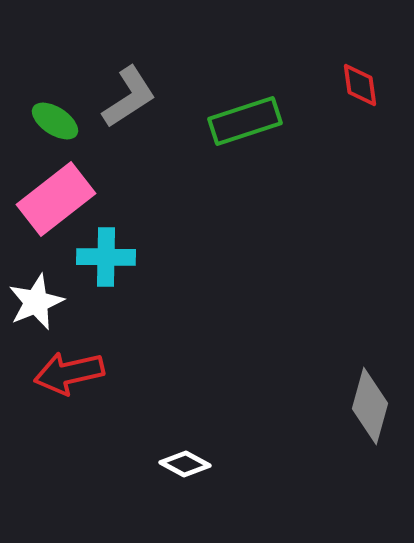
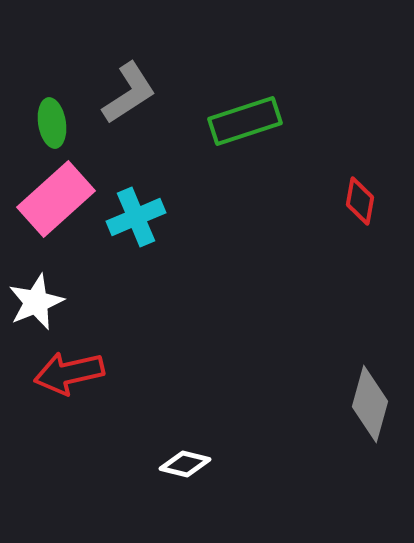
red diamond: moved 116 px down; rotated 18 degrees clockwise
gray L-shape: moved 4 px up
green ellipse: moved 3 px left, 2 px down; rotated 48 degrees clockwise
pink rectangle: rotated 4 degrees counterclockwise
cyan cross: moved 30 px right, 40 px up; rotated 24 degrees counterclockwise
gray diamond: moved 2 px up
white diamond: rotated 15 degrees counterclockwise
